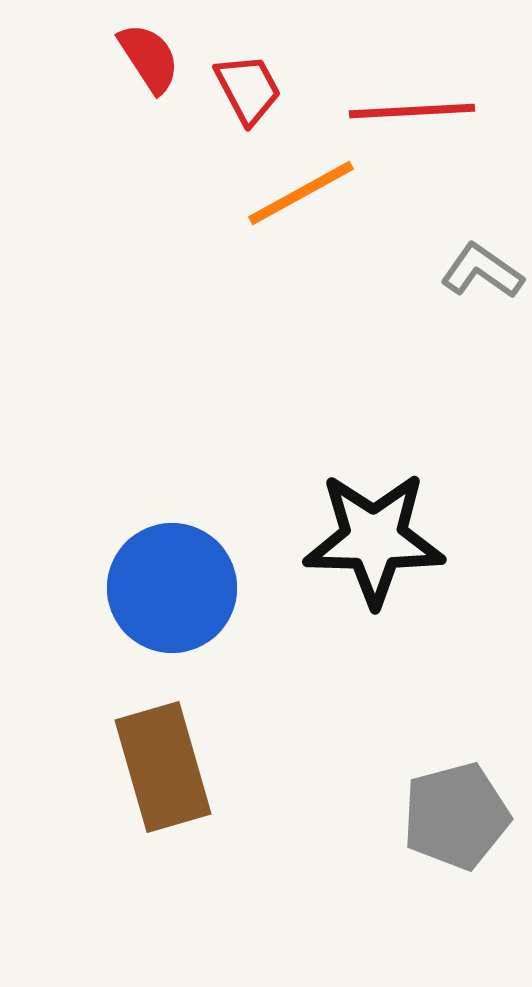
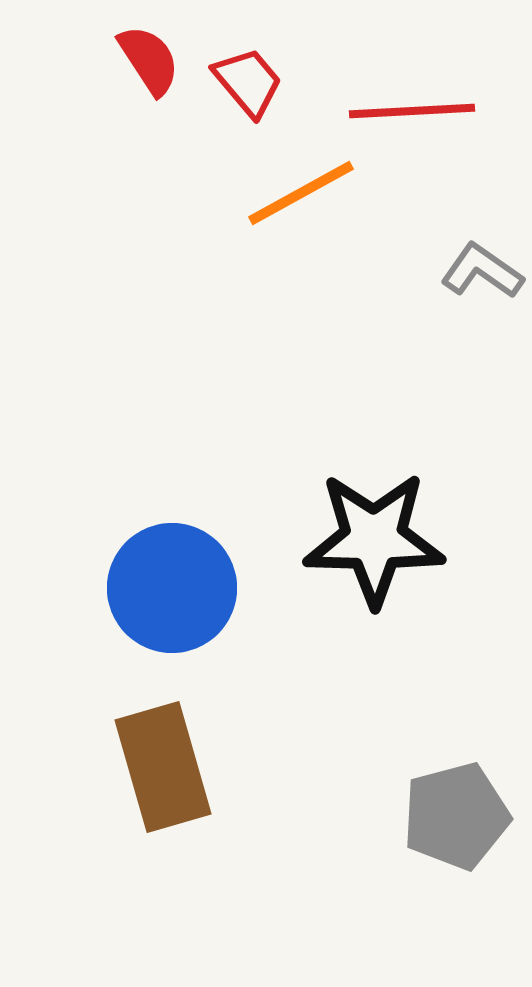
red semicircle: moved 2 px down
red trapezoid: moved 7 px up; rotated 12 degrees counterclockwise
